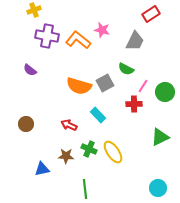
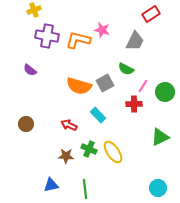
orange L-shape: rotated 25 degrees counterclockwise
blue triangle: moved 9 px right, 16 px down
